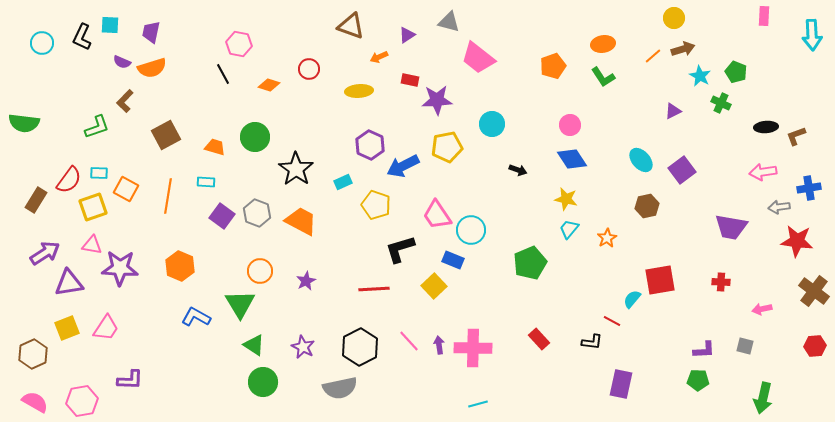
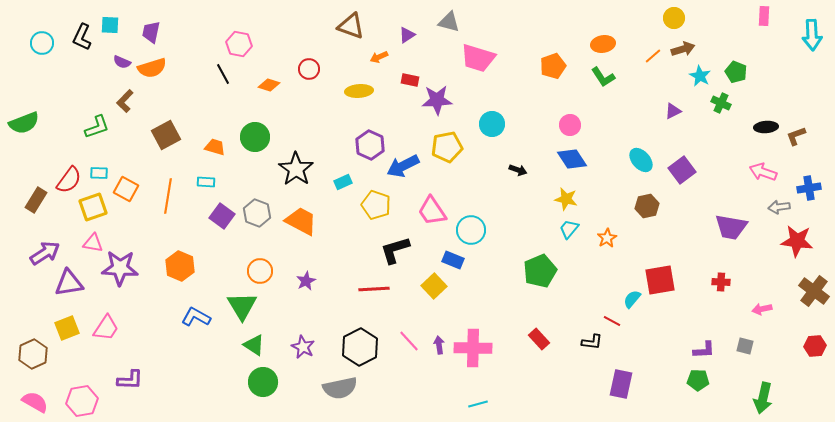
pink trapezoid at (478, 58): rotated 21 degrees counterclockwise
green semicircle at (24, 123): rotated 28 degrees counterclockwise
pink arrow at (763, 172): rotated 28 degrees clockwise
pink trapezoid at (437, 215): moved 5 px left, 4 px up
pink triangle at (92, 245): moved 1 px right, 2 px up
black L-shape at (400, 249): moved 5 px left, 1 px down
green pentagon at (530, 263): moved 10 px right, 8 px down
green triangle at (240, 304): moved 2 px right, 2 px down
